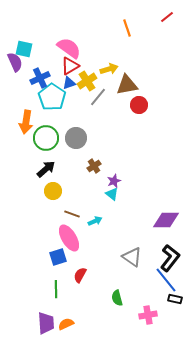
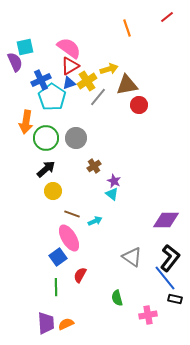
cyan square: moved 1 px right, 2 px up; rotated 24 degrees counterclockwise
blue cross: moved 1 px right, 2 px down
purple star: rotated 24 degrees counterclockwise
blue square: rotated 18 degrees counterclockwise
blue line: moved 1 px left, 2 px up
green line: moved 2 px up
